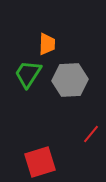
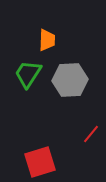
orange trapezoid: moved 4 px up
